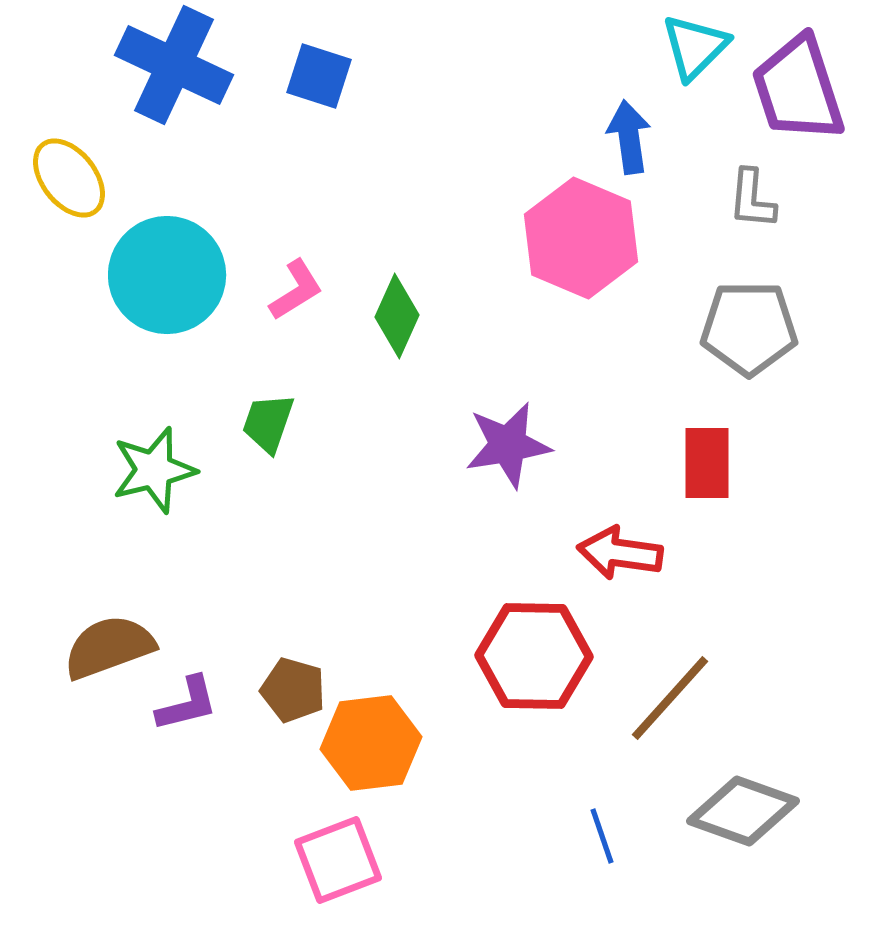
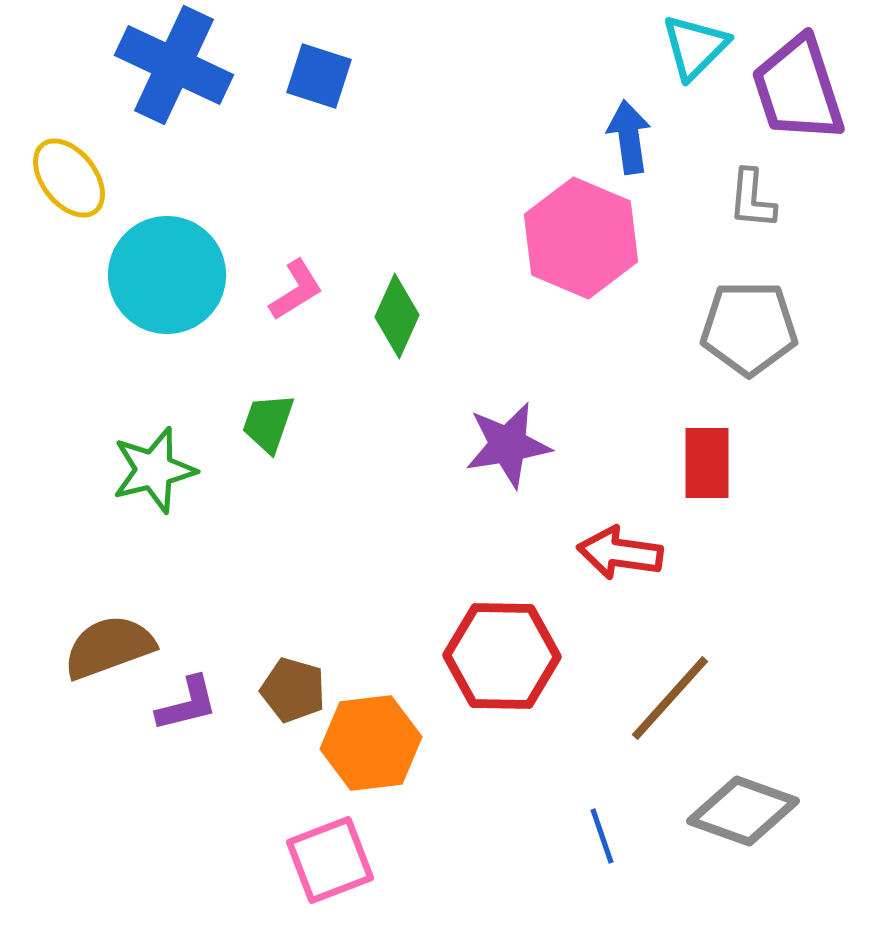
red hexagon: moved 32 px left
pink square: moved 8 px left
